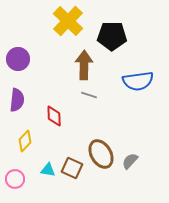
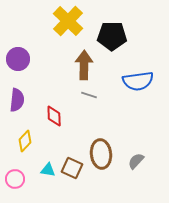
brown ellipse: rotated 24 degrees clockwise
gray semicircle: moved 6 px right
